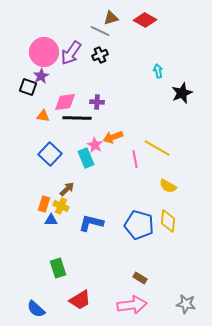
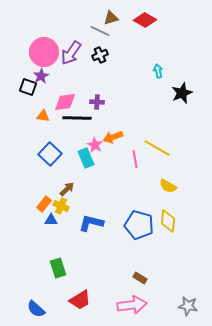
orange rectangle: rotated 21 degrees clockwise
gray star: moved 2 px right, 2 px down
